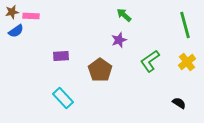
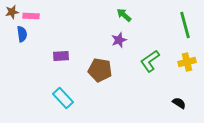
blue semicircle: moved 6 px right, 3 px down; rotated 63 degrees counterclockwise
yellow cross: rotated 24 degrees clockwise
brown pentagon: rotated 25 degrees counterclockwise
